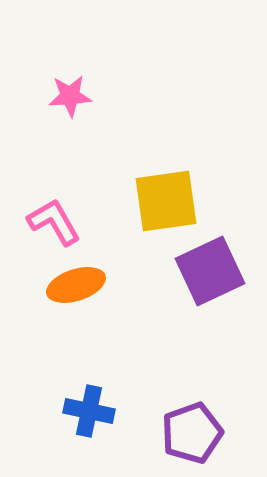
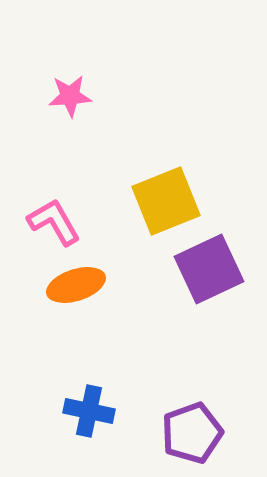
yellow square: rotated 14 degrees counterclockwise
purple square: moved 1 px left, 2 px up
